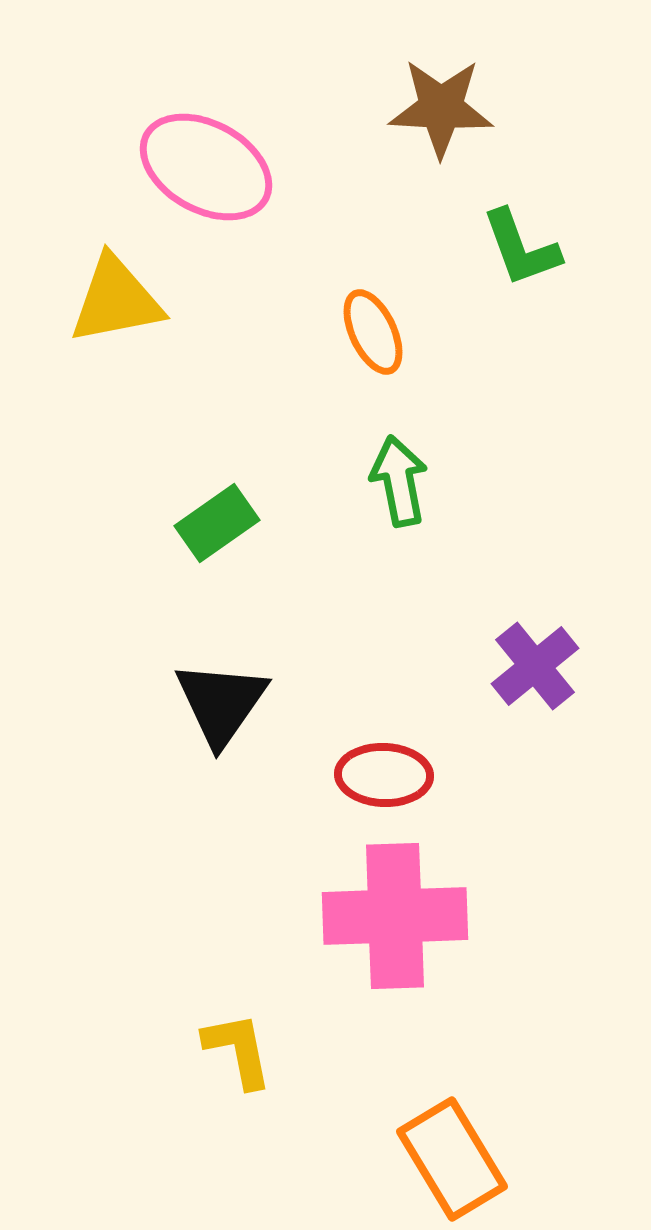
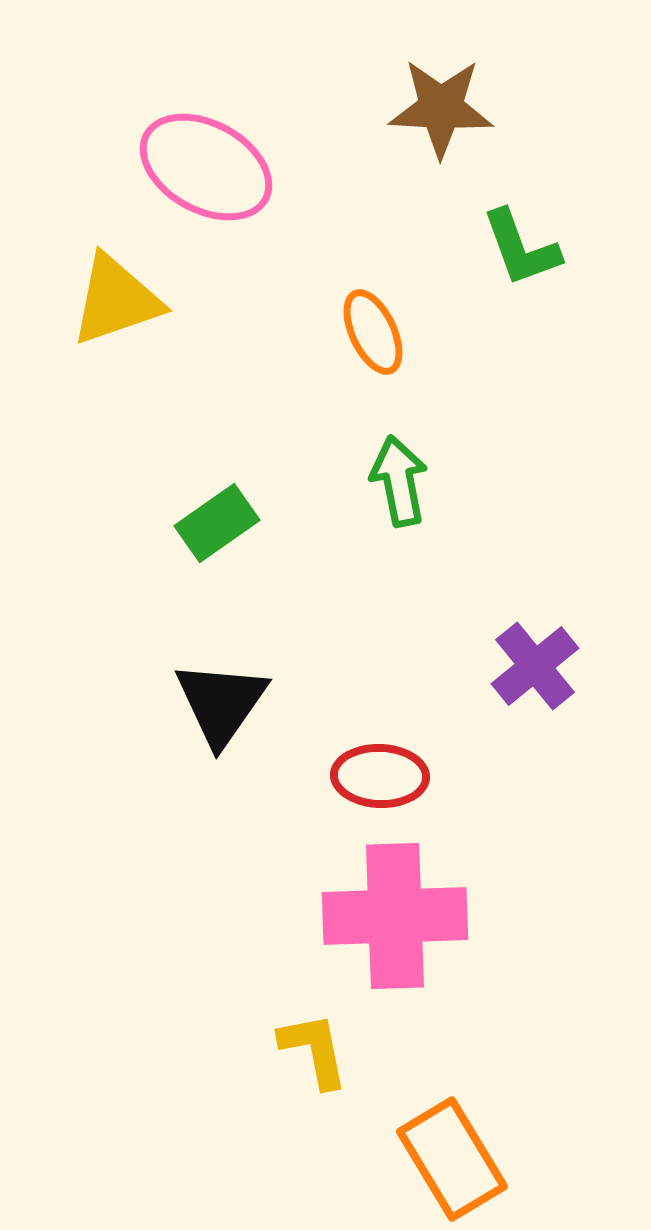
yellow triangle: rotated 8 degrees counterclockwise
red ellipse: moved 4 px left, 1 px down
yellow L-shape: moved 76 px right
